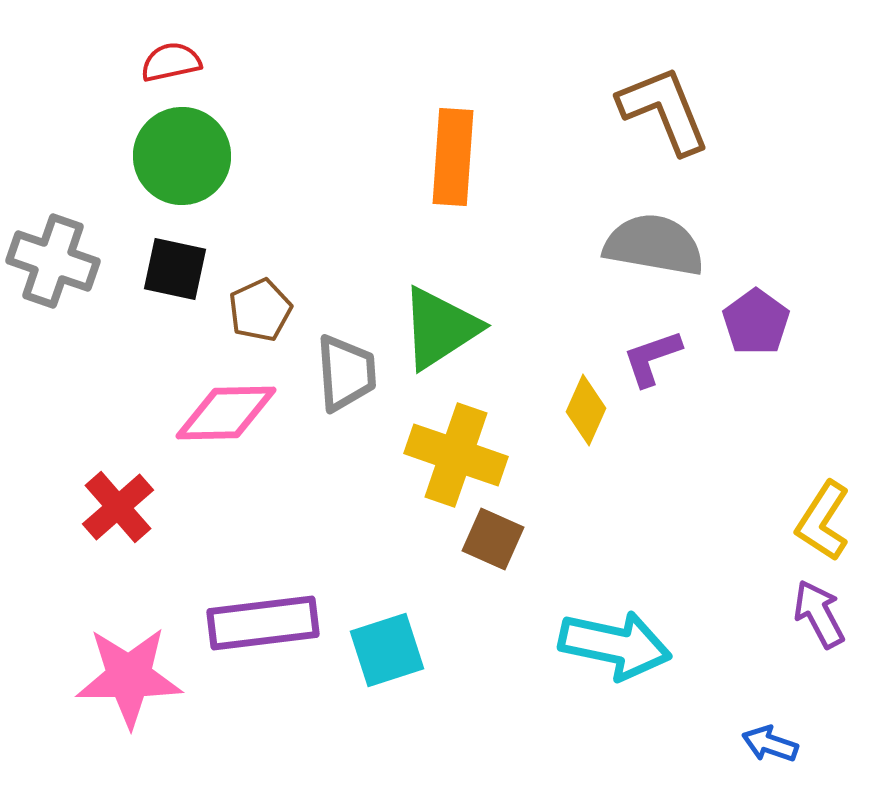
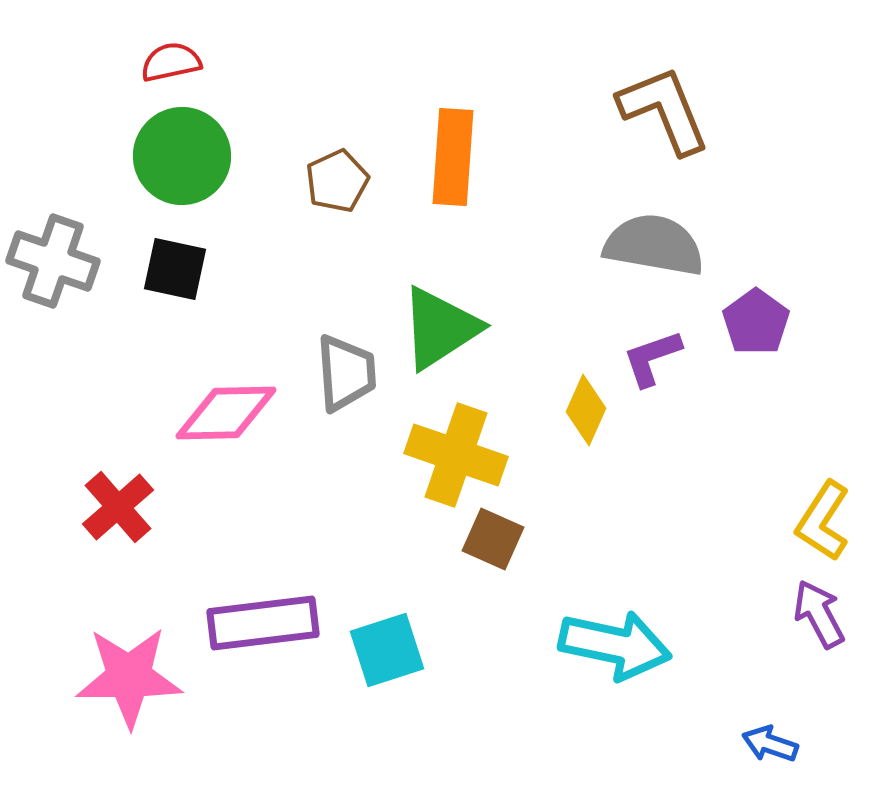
brown pentagon: moved 77 px right, 129 px up
